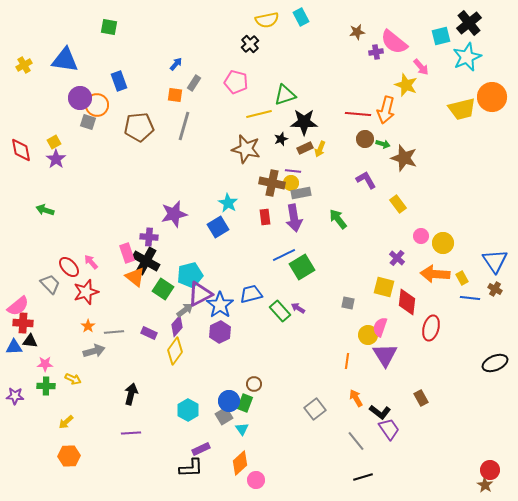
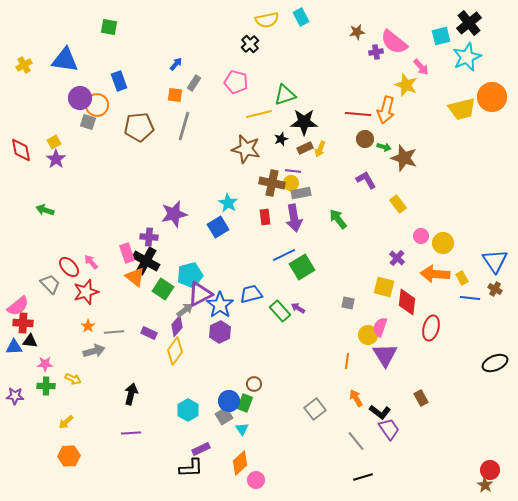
green arrow at (383, 144): moved 1 px right, 3 px down
